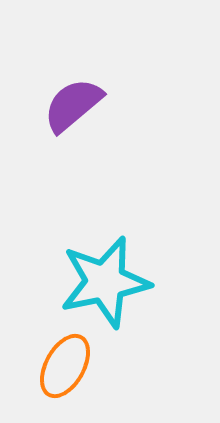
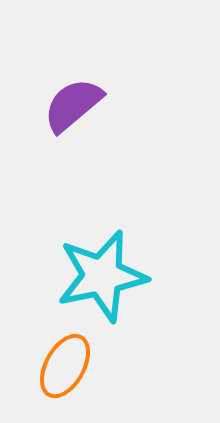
cyan star: moved 3 px left, 6 px up
